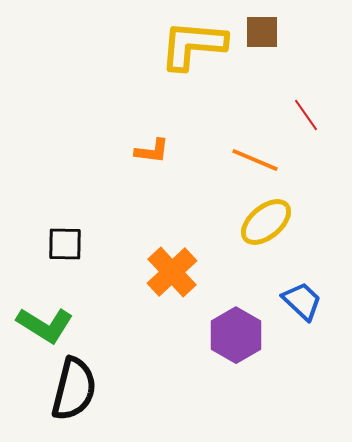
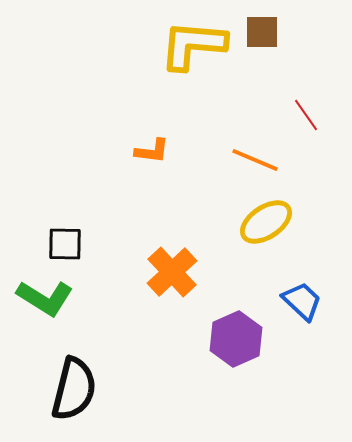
yellow ellipse: rotated 6 degrees clockwise
green L-shape: moved 27 px up
purple hexagon: moved 4 px down; rotated 6 degrees clockwise
